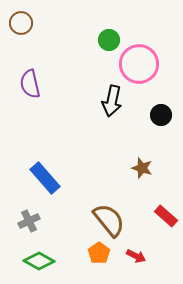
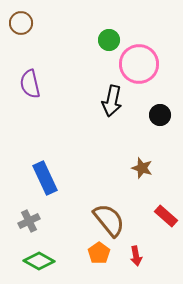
black circle: moved 1 px left
blue rectangle: rotated 16 degrees clockwise
red arrow: rotated 54 degrees clockwise
